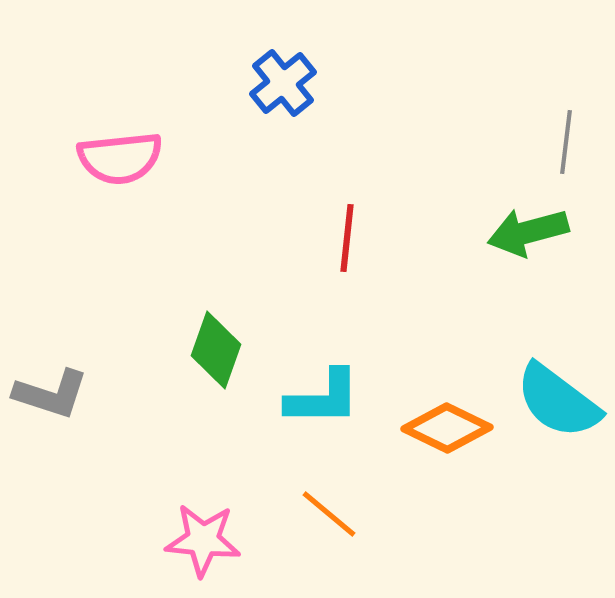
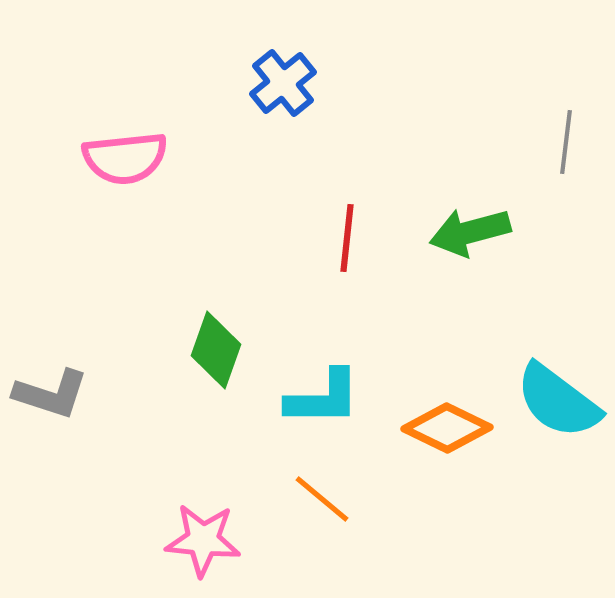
pink semicircle: moved 5 px right
green arrow: moved 58 px left
orange line: moved 7 px left, 15 px up
